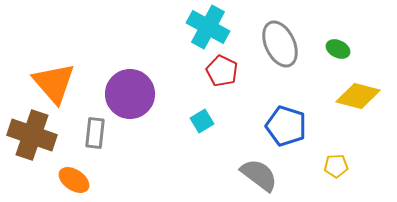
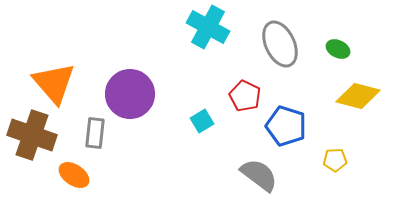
red pentagon: moved 23 px right, 25 px down
yellow pentagon: moved 1 px left, 6 px up
orange ellipse: moved 5 px up
